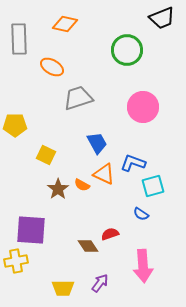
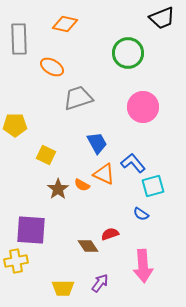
green circle: moved 1 px right, 3 px down
blue L-shape: rotated 30 degrees clockwise
